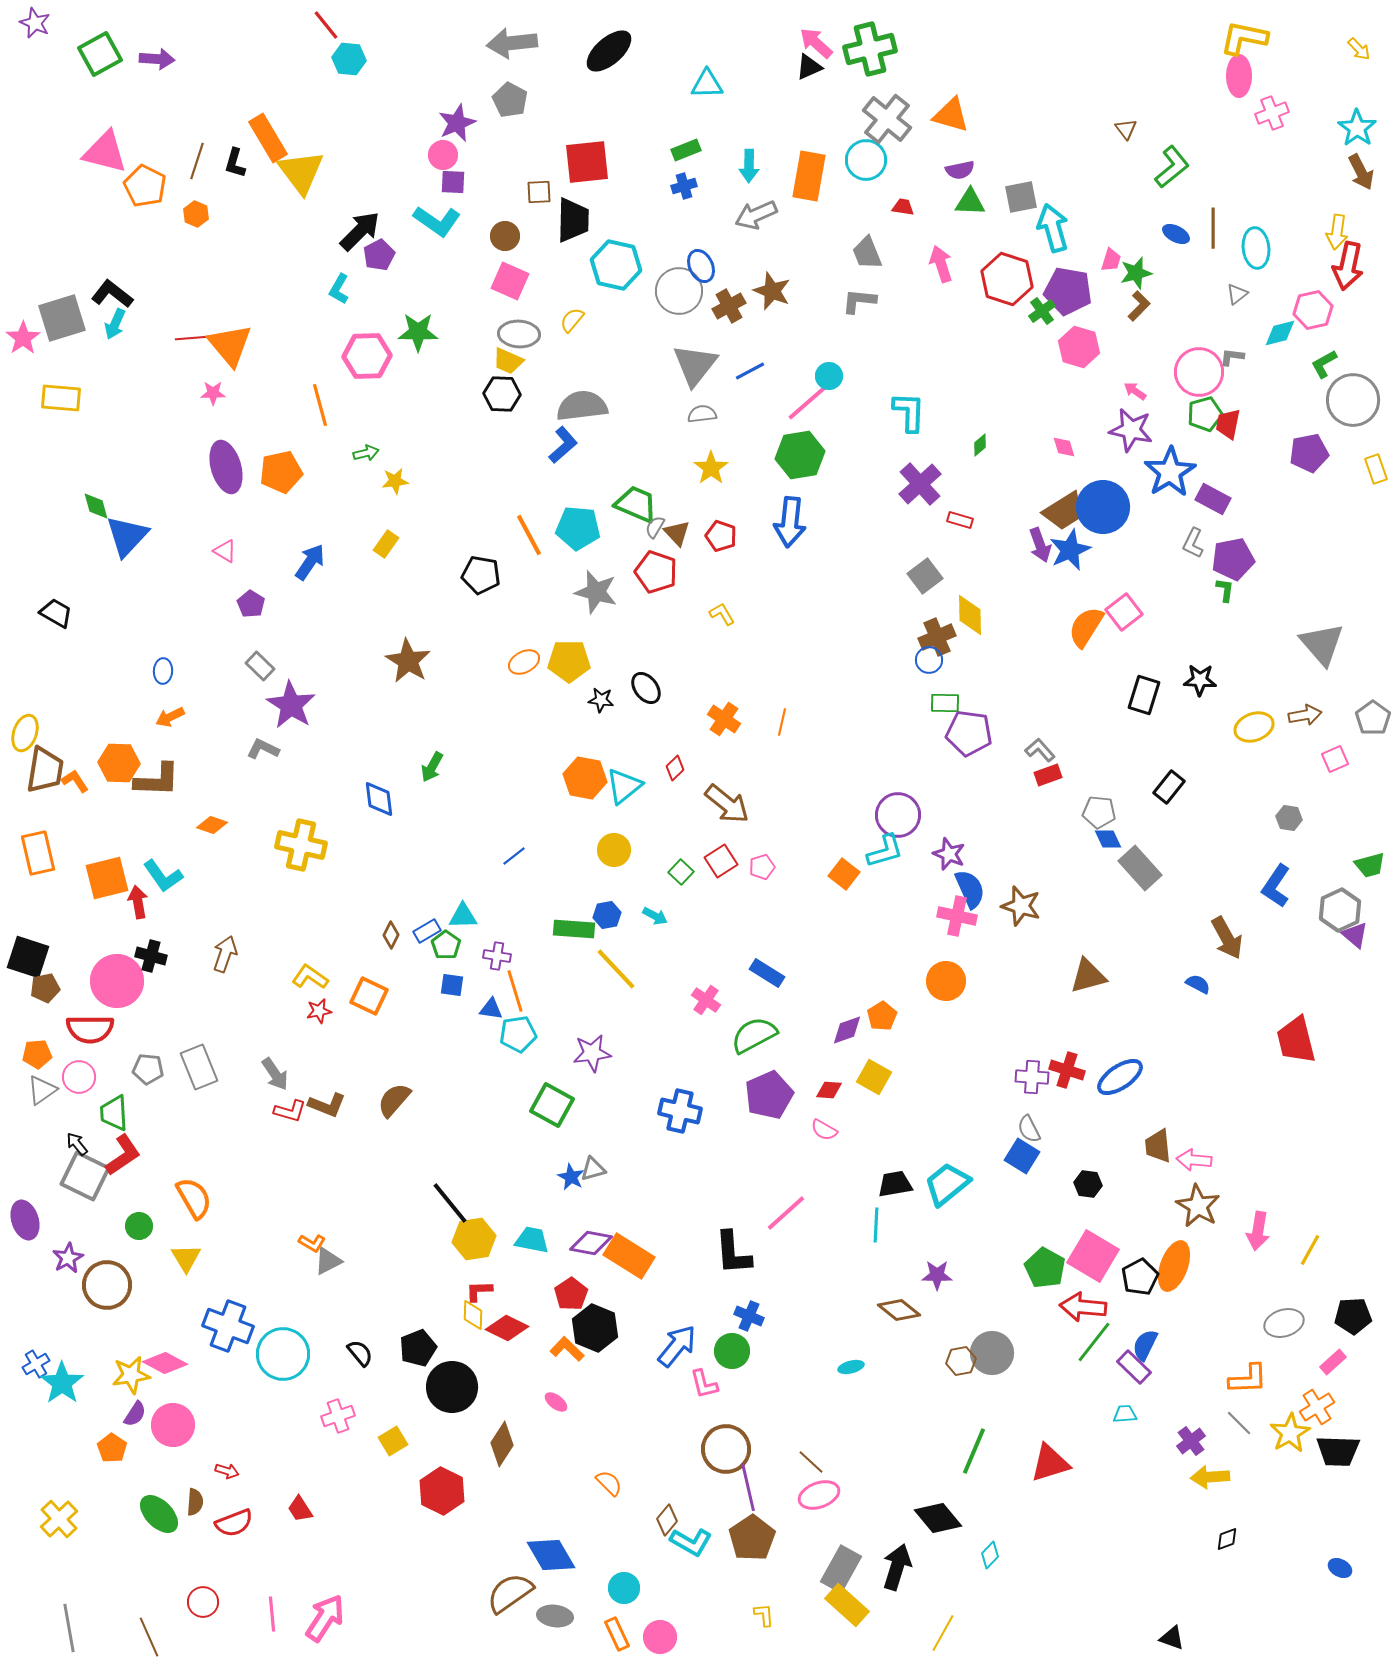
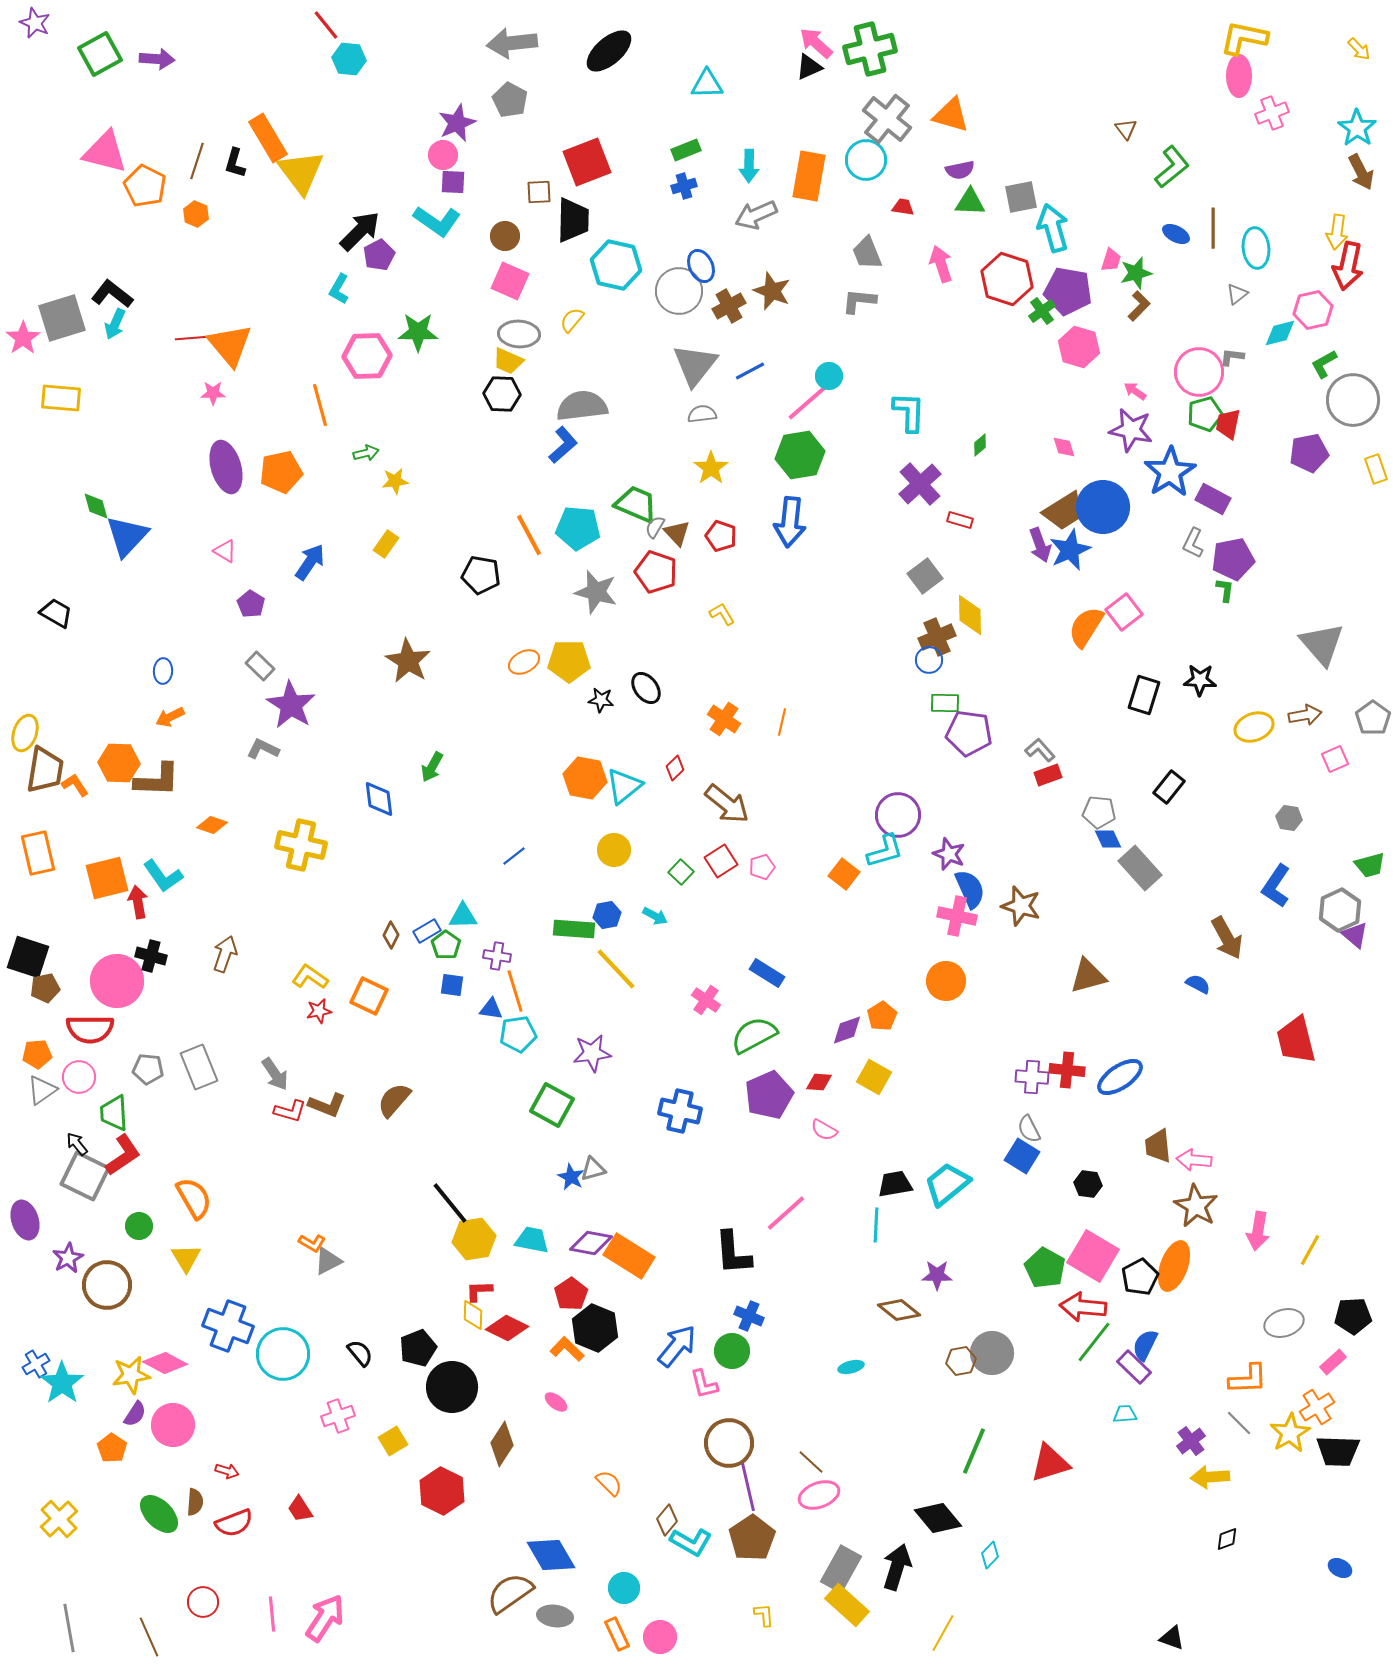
red square at (587, 162): rotated 15 degrees counterclockwise
orange L-shape at (75, 781): moved 4 px down
red cross at (1067, 1070): rotated 12 degrees counterclockwise
red diamond at (829, 1090): moved 10 px left, 8 px up
brown star at (1198, 1206): moved 2 px left
brown circle at (726, 1449): moved 3 px right, 6 px up
